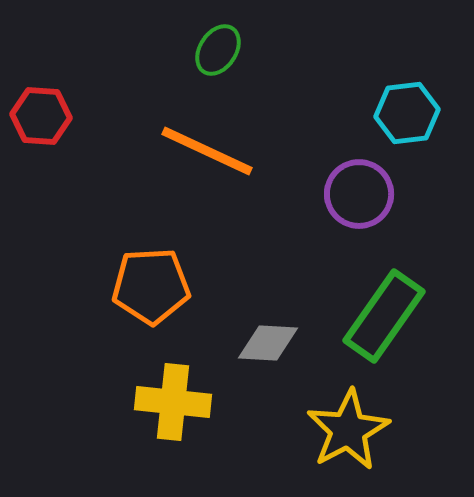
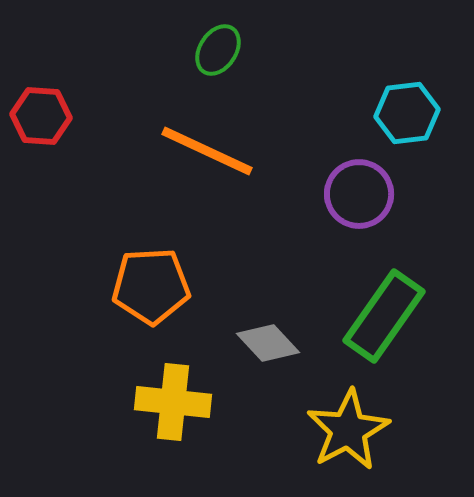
gray diamond: rotated 44 degrees clockwise
